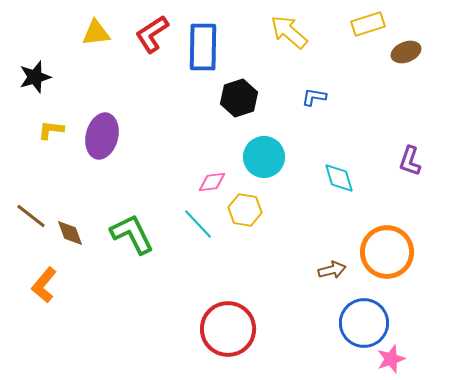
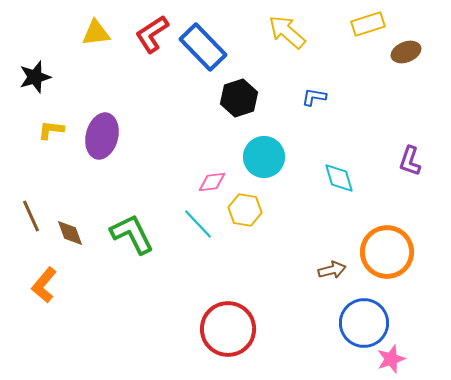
yellow arrow: moved 2 px left
blue rectangle: rotated 45 degrees counterclockwise
brown line: rotated 28 degrees clockwise
